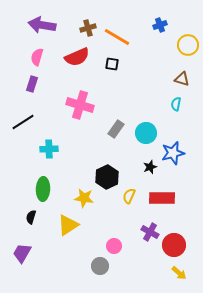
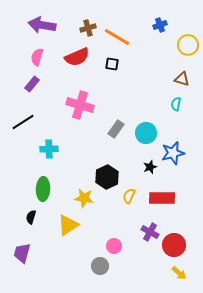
purple rectangle: rotated 21 degrees clockwise
purple trapezoid: rotated 15 degrees counterclockwise
